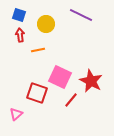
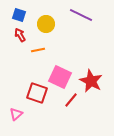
red arrow: rotated 24 degrees counterclockwise
